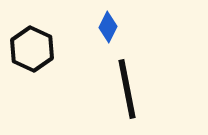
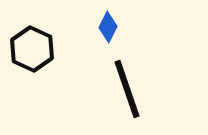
black line: rotated 8 degrees counterclockwise
